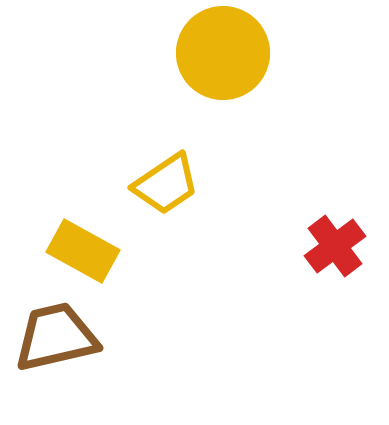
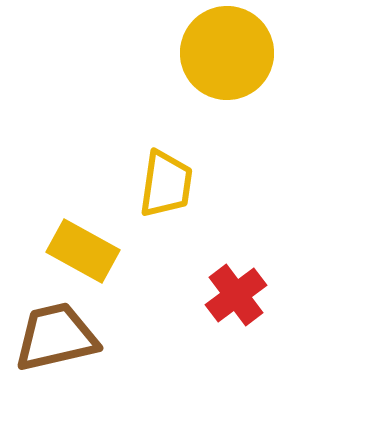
yellow circle: moved 4 px right
yellow trapezoid: rotated 48 degrees counterclockwise
red cross: moved 99 px left, 49 px down
